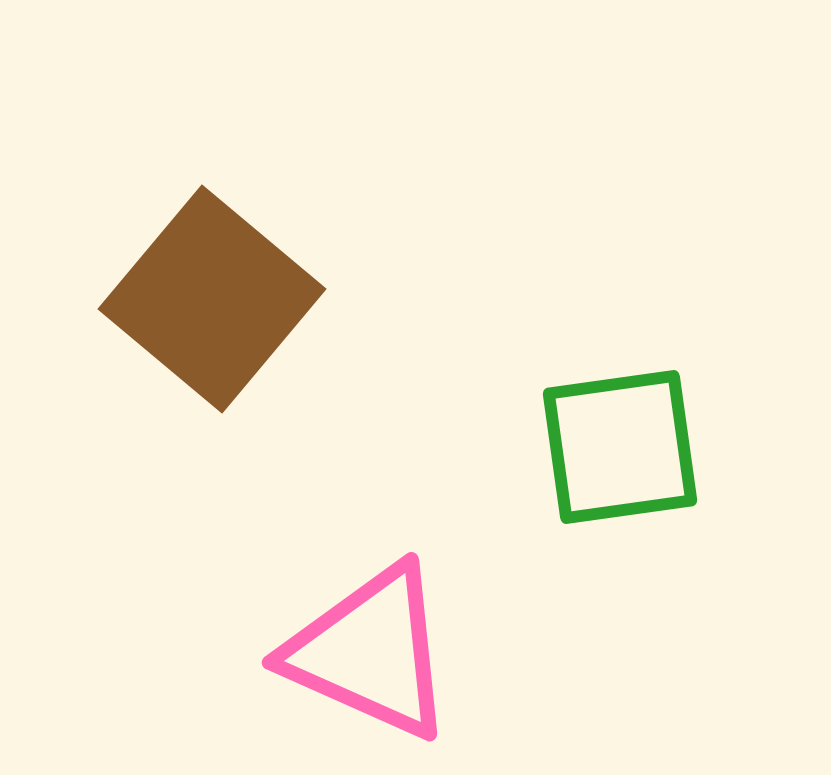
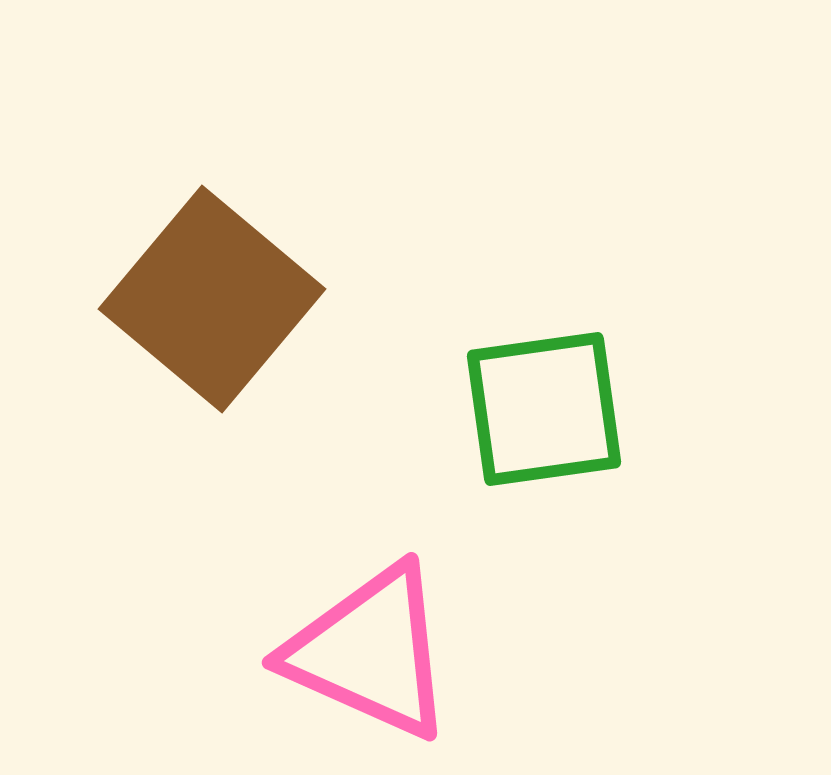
green square: moved 76 px left, 38 px up
